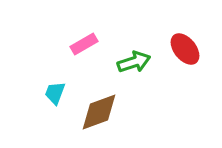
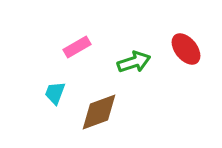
pink rectangle: moved 7 px left, 3 px down
red ellipse: moved 1 px right
